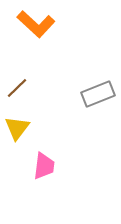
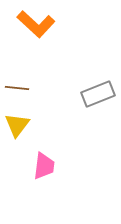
brown line: rotated 50 degrees clockwise
yellow triangle: moved 3 px up
